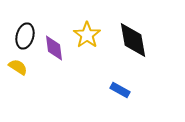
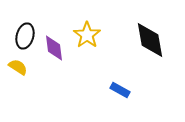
black diamond: moved 17 px right
